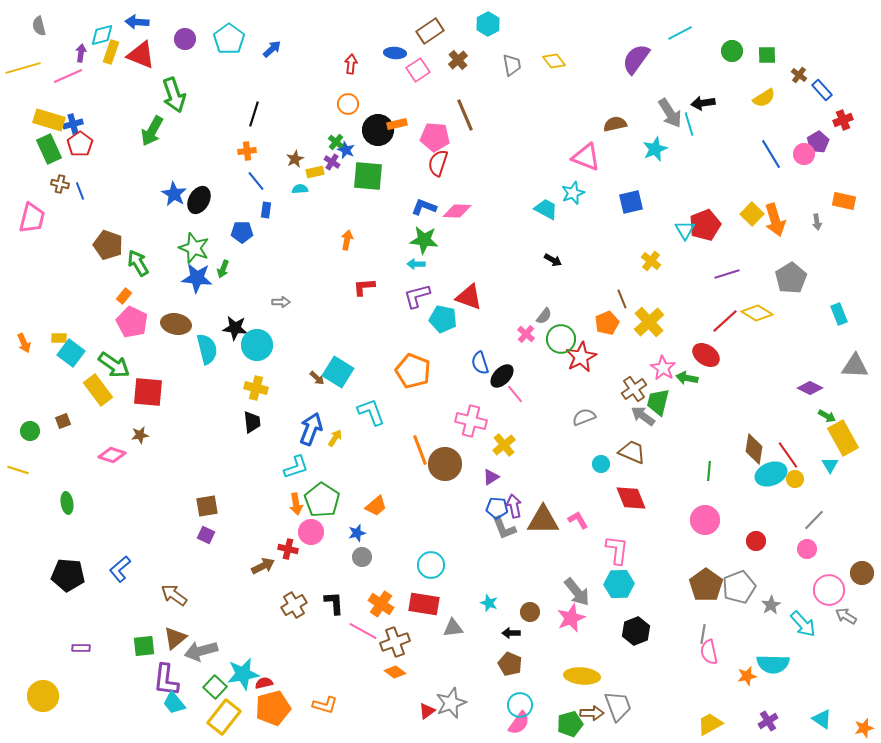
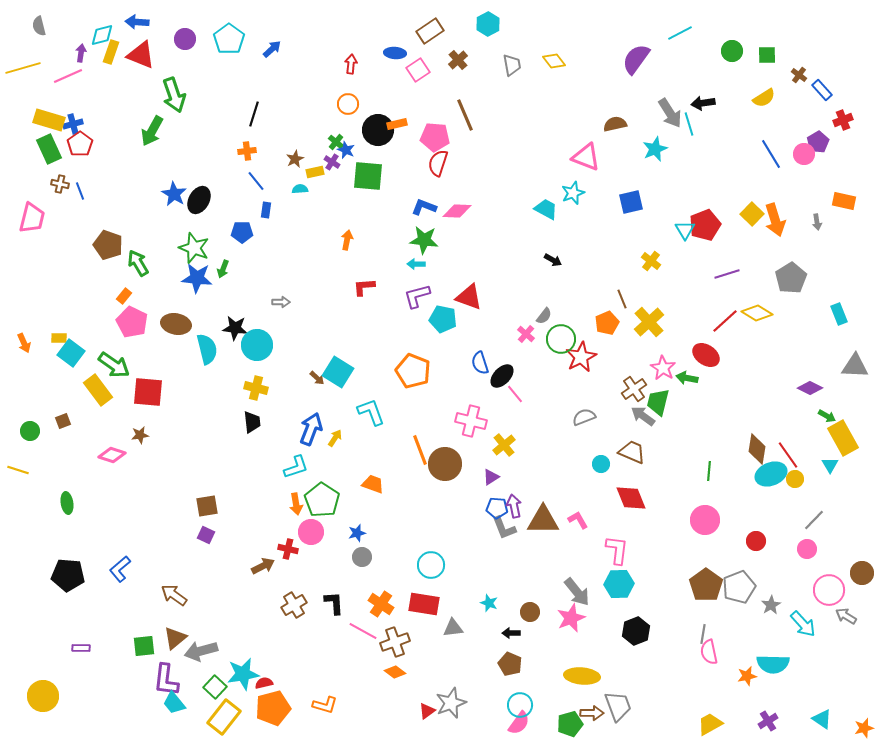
brown diamond at (754, 449): moved 3 px right
orange trapezoid at (376, 506): moved 3 px left, 22 px up; rotated 120 degrees counterclockwise
